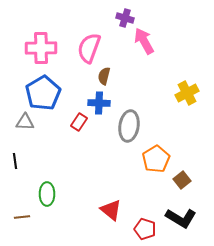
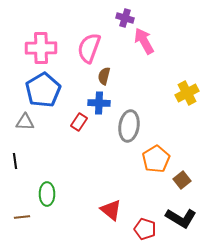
blue pentagon: moved 3 px up
